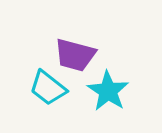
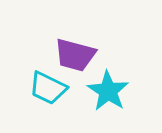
cyan trapezoid: rotated 12 degrees counterclockwise
